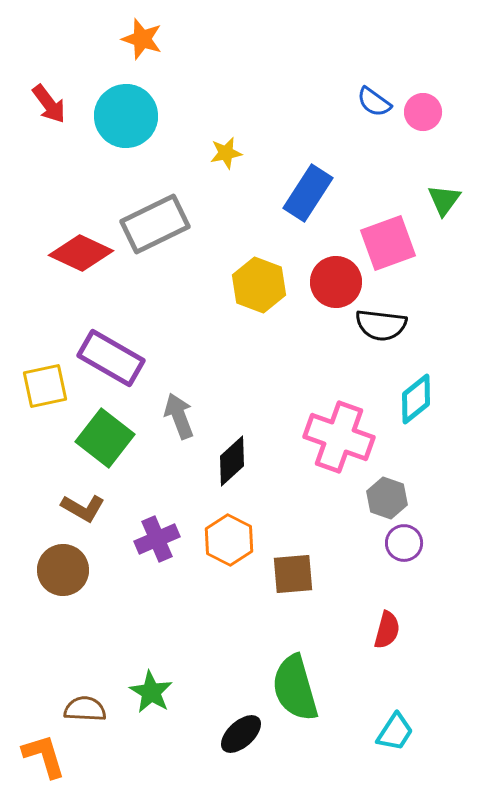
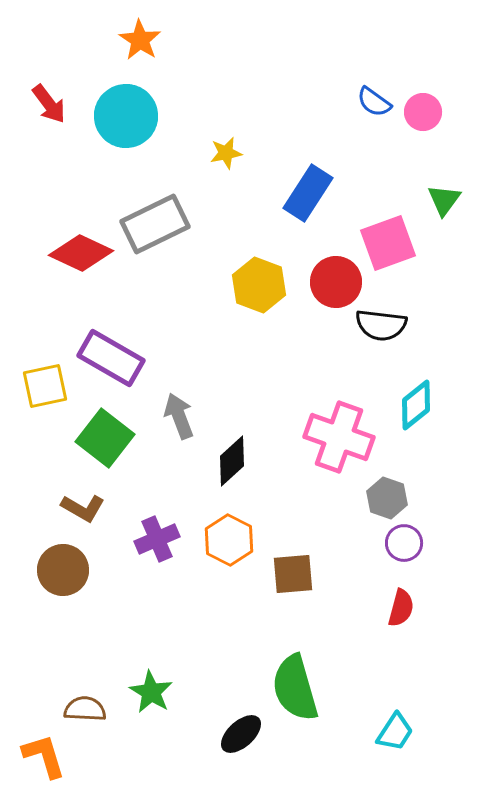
orange star: moved 2 px left, 1 px down; rotated 15 degrees clockwise
cyan diamond: moved 6 px down
red semicircle: moved 14 px right, 22 px up
